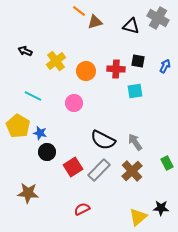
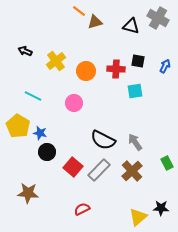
red square: rotated 18 degrees counterclockwise
